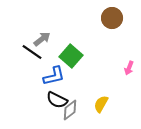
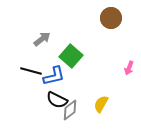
brown circle: moved 1 px left
black line: moved 1 px left, 19 px down; rotated 20 degrees counterclockwise
